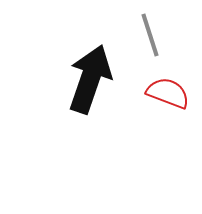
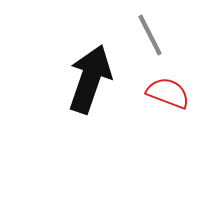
gray line: rotated 9 degrees counterclockwise
